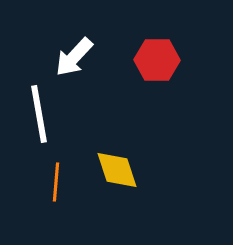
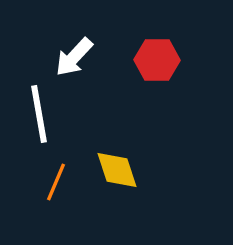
orange line: rotated 18 degrees clockwise
